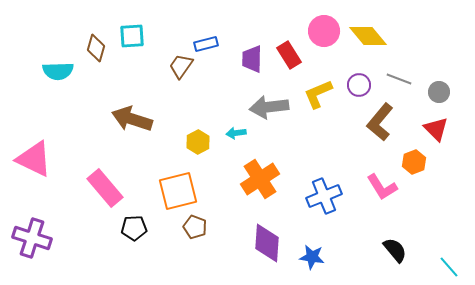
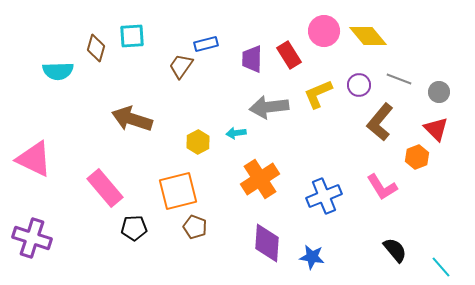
orange hexagon: moved 3 px right, 5 px up
cyan line: moved 8 px left
